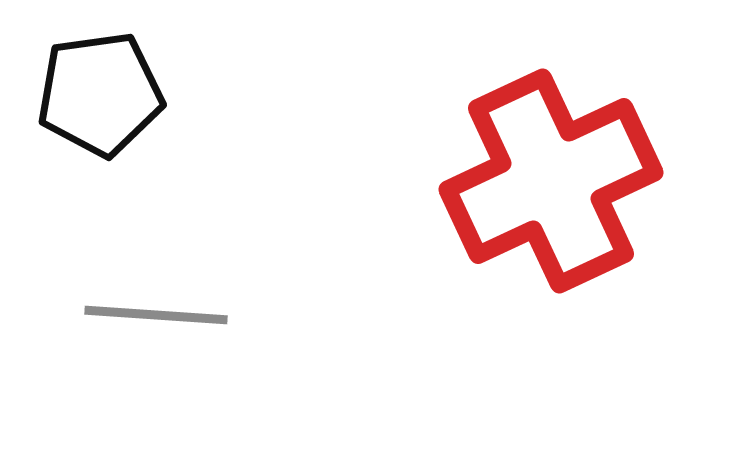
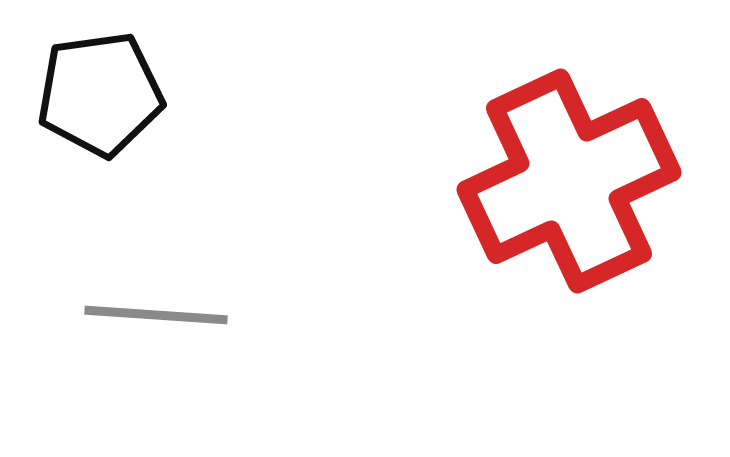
red cross: moved 18 px right
